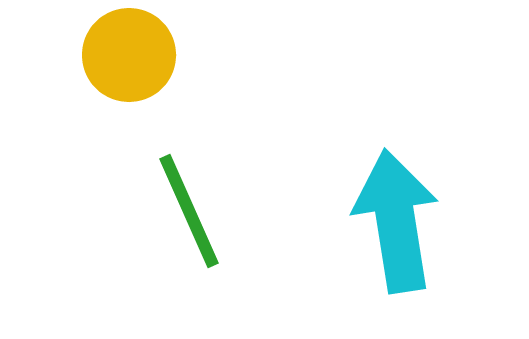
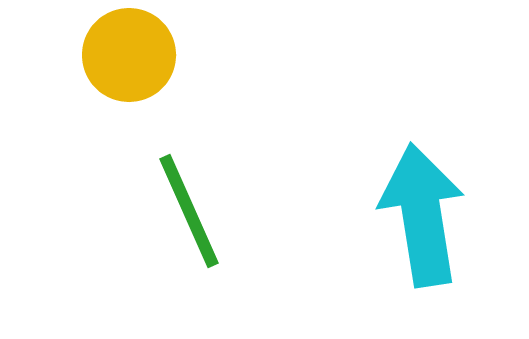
cyan arrow: moved 26 px right, 6 px up
